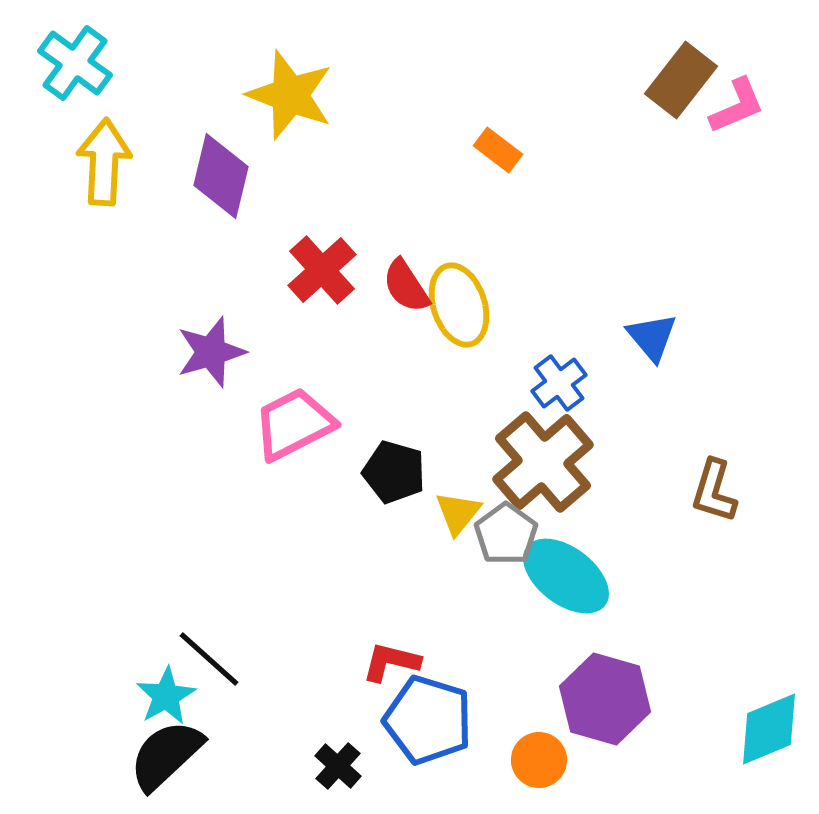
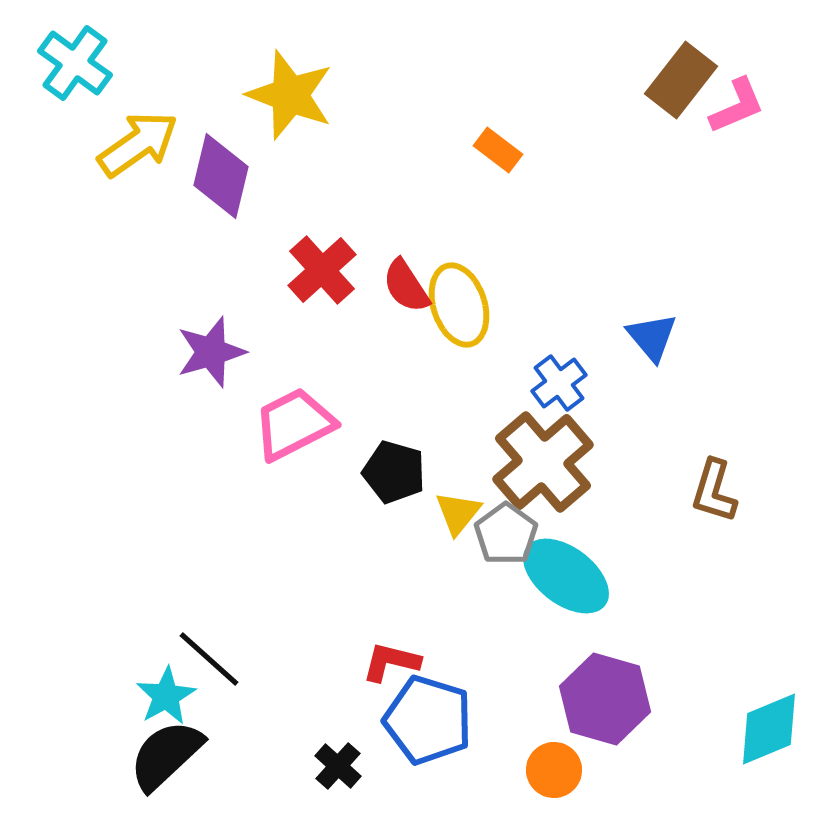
yellow arrow: moved 34 px right, 18 px up; rotated 52 degrees clockwise
orange circle: moved 15 px right, 10 px down
